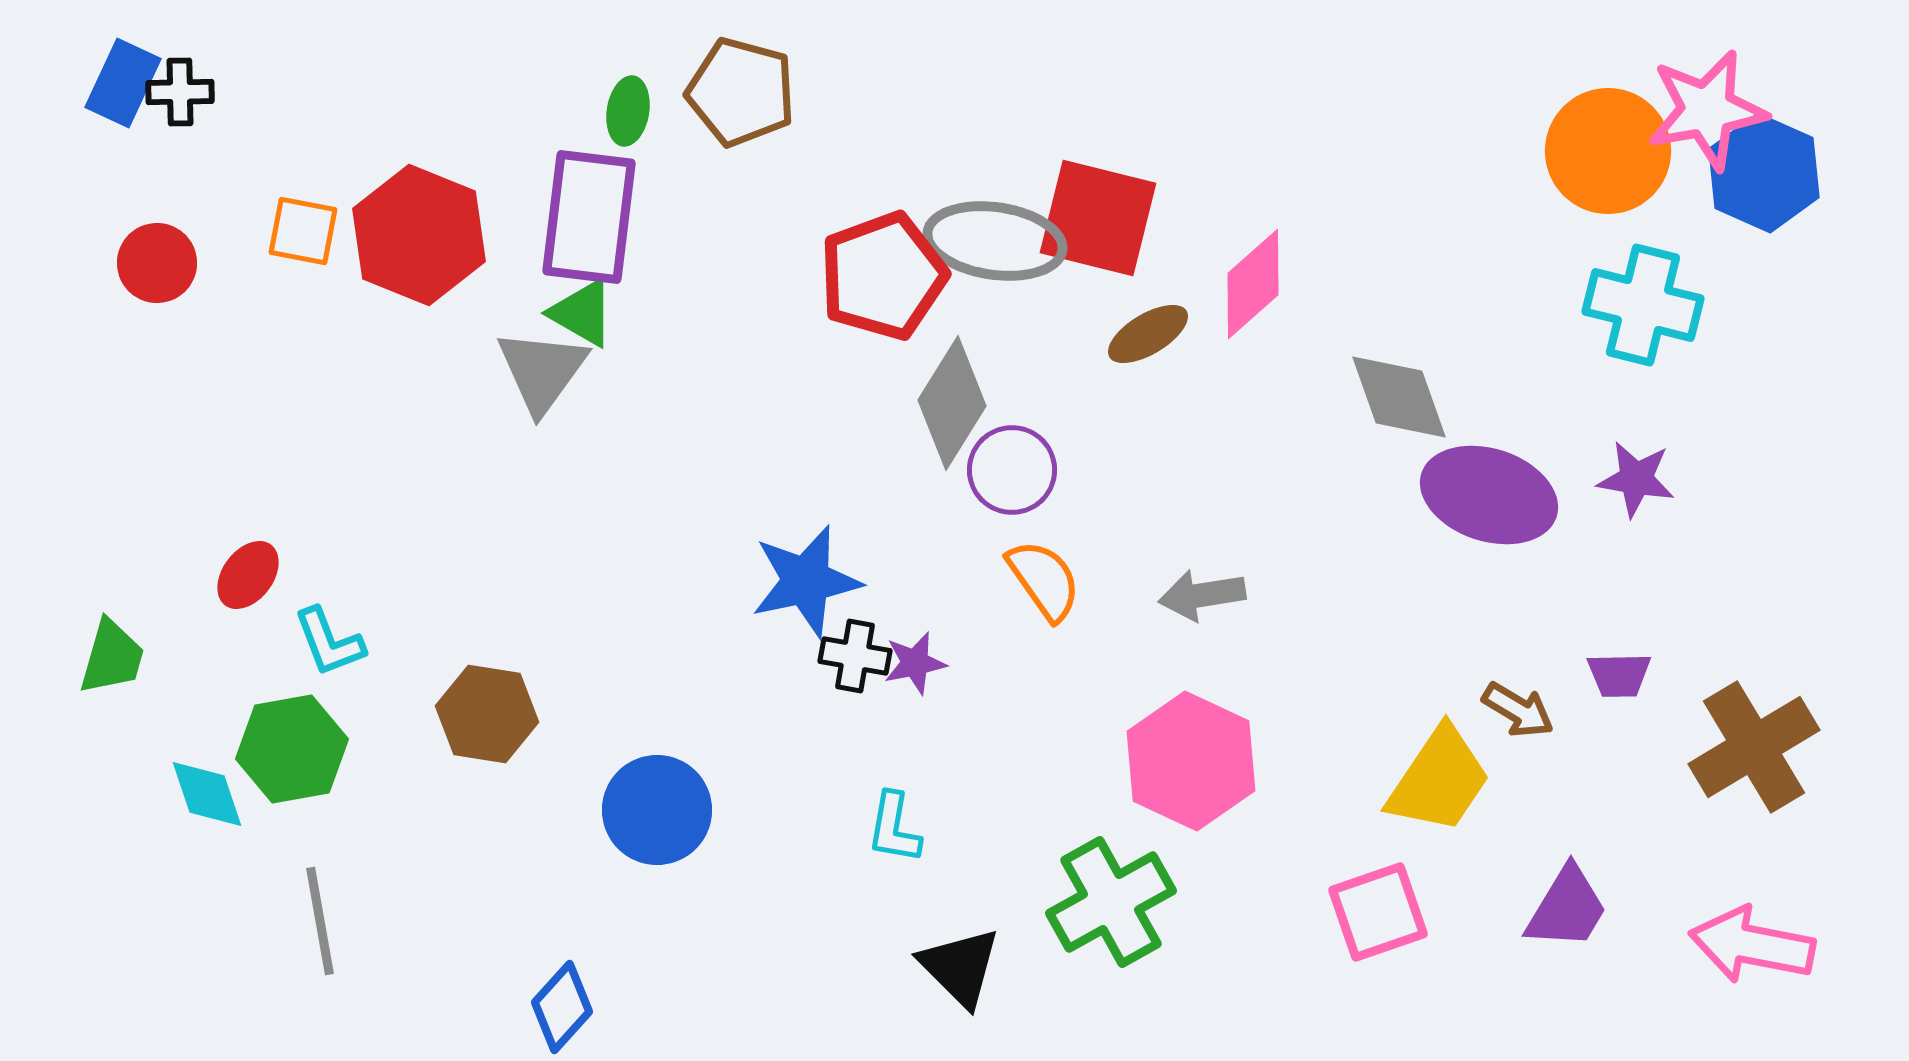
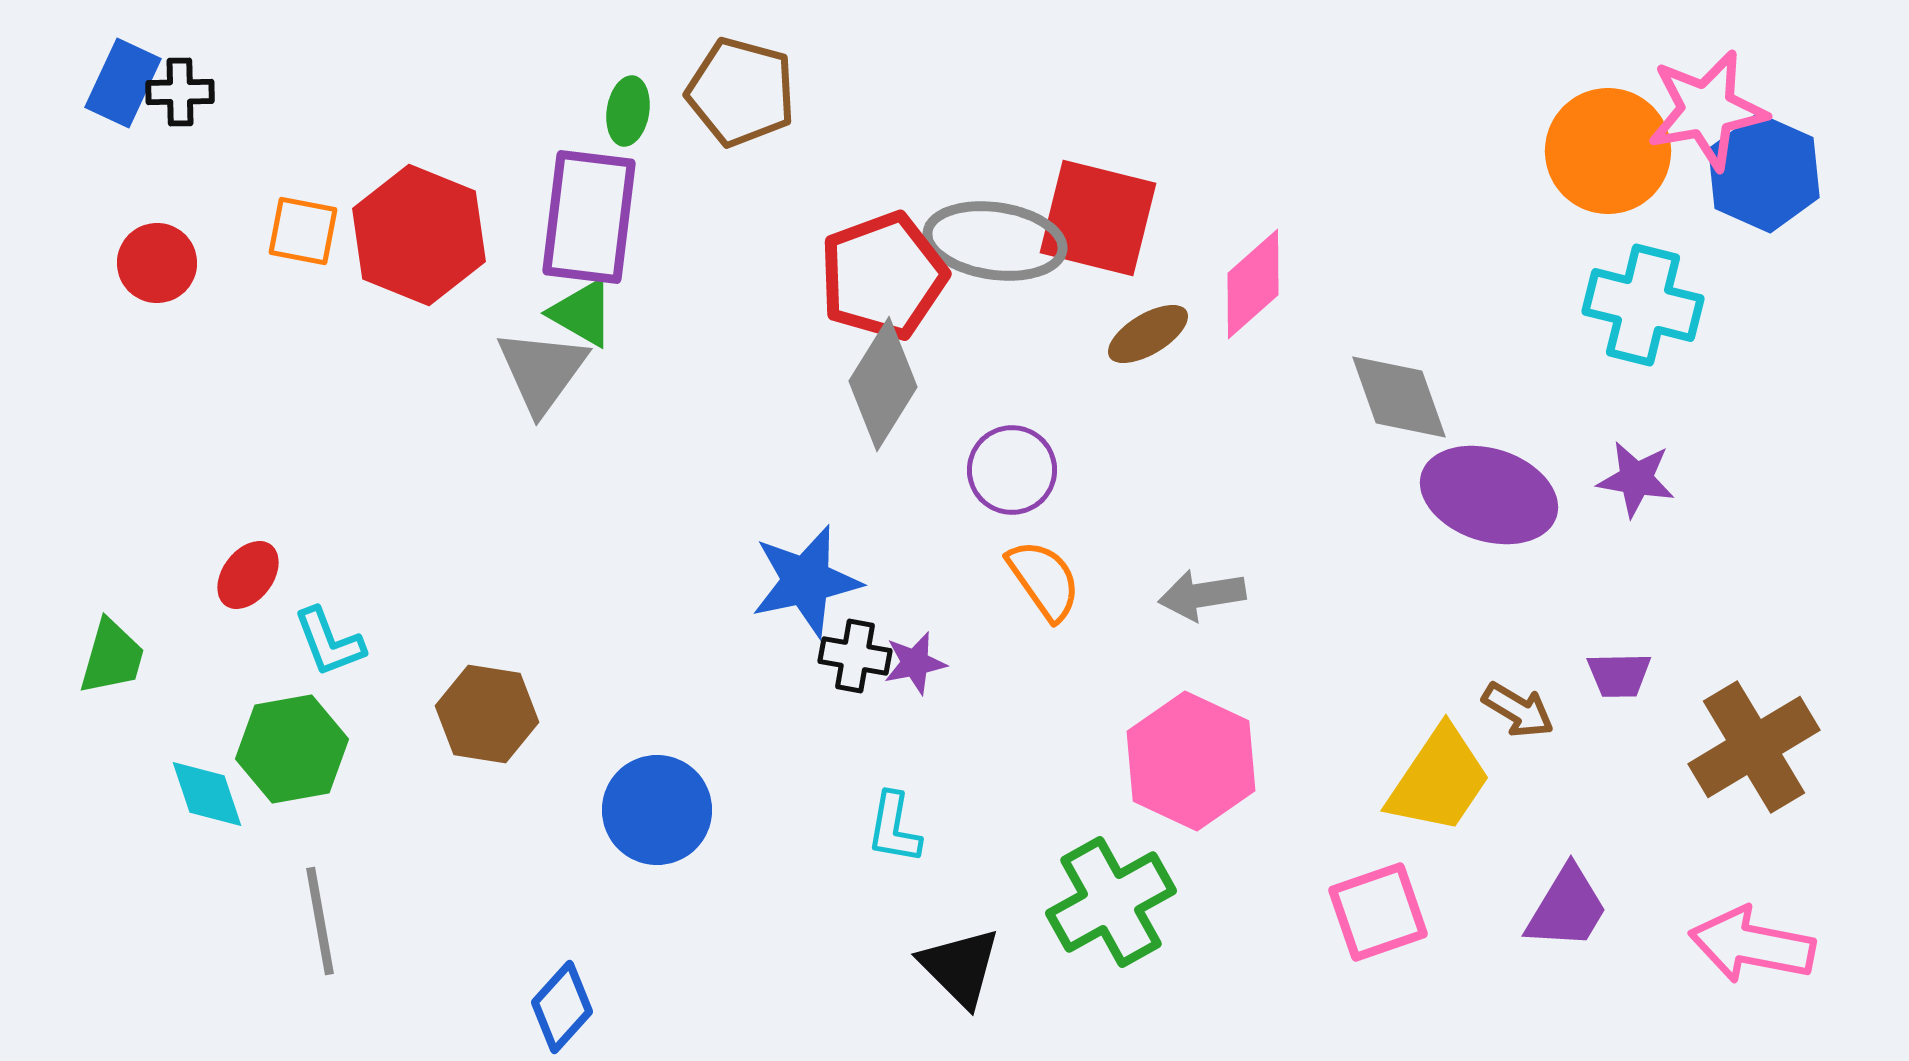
gray diamond at (952, 403): moved 69 px left, 19 px up
